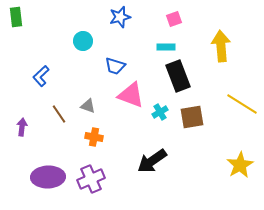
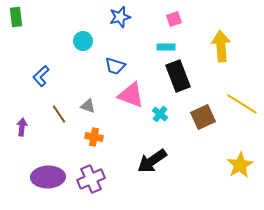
cyan cross: moved 2 px down; rotated 21 degrees counterclockwise
brown square: moved 11 px right; rotated 15 degrees counterclockwise
